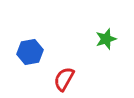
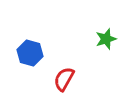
blue hexagon: moved 1 px down; rotated 25 degrees clockwise
